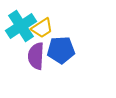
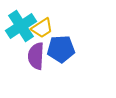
blue pentagon: moved 1 px up
